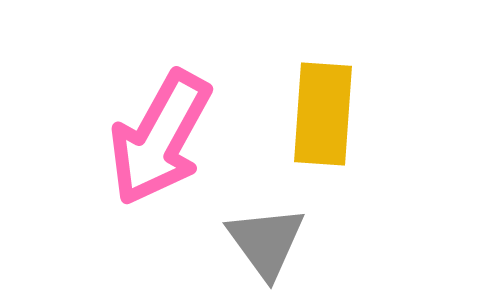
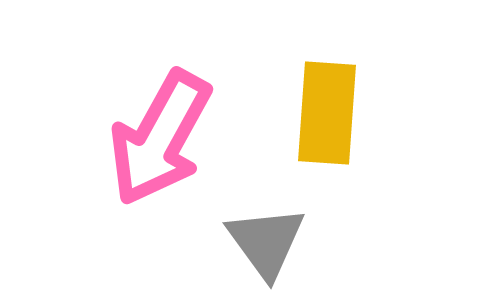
yellow rectangle: moved 4 px right, 1 px up
